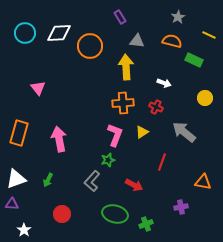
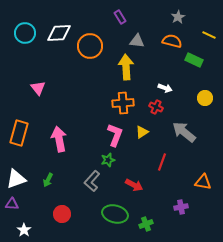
white arrow: moved 1 px right, 5 px down
